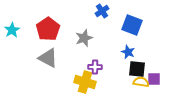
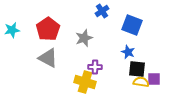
cyan star: rotated 21 degrees clockwise
